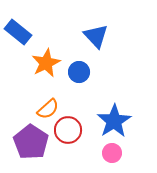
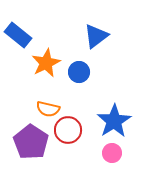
blue rectangle: moved 3 px down
blue triangle: rotated 36 degrees clockwise
orange semicircle: rotated 55 degrees clockwise
